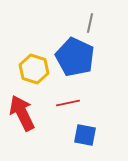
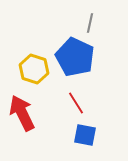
red line: moved 8 px right; rotated 70 degrees clockwise
